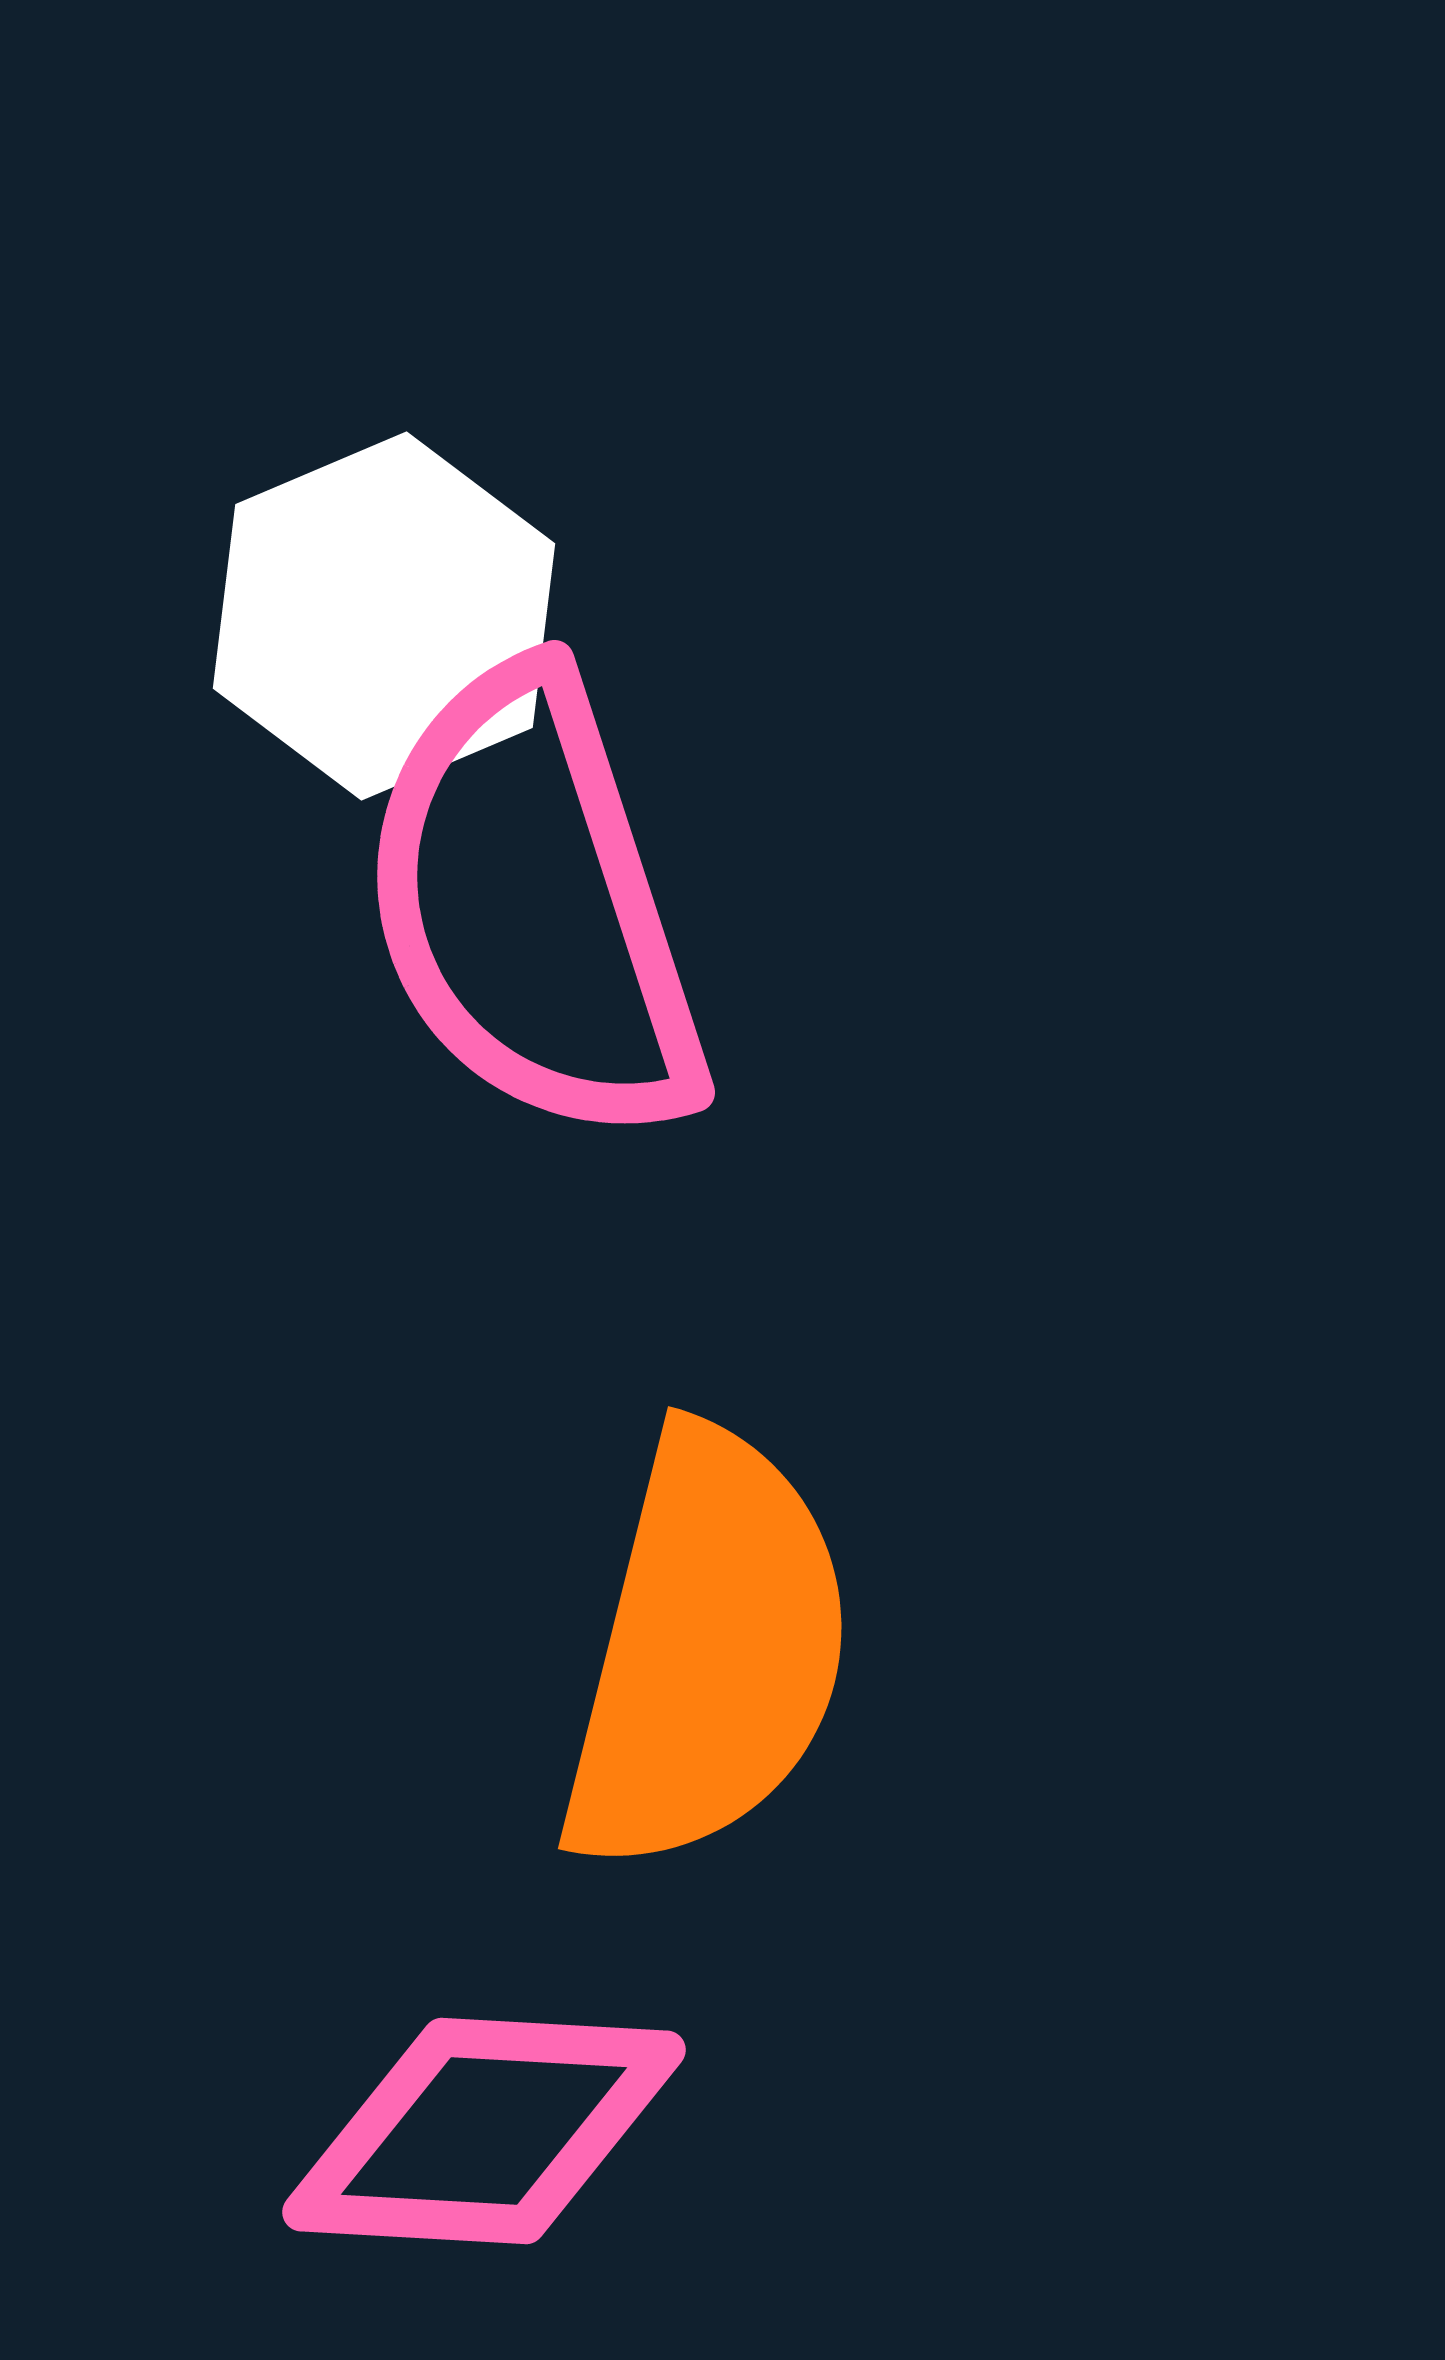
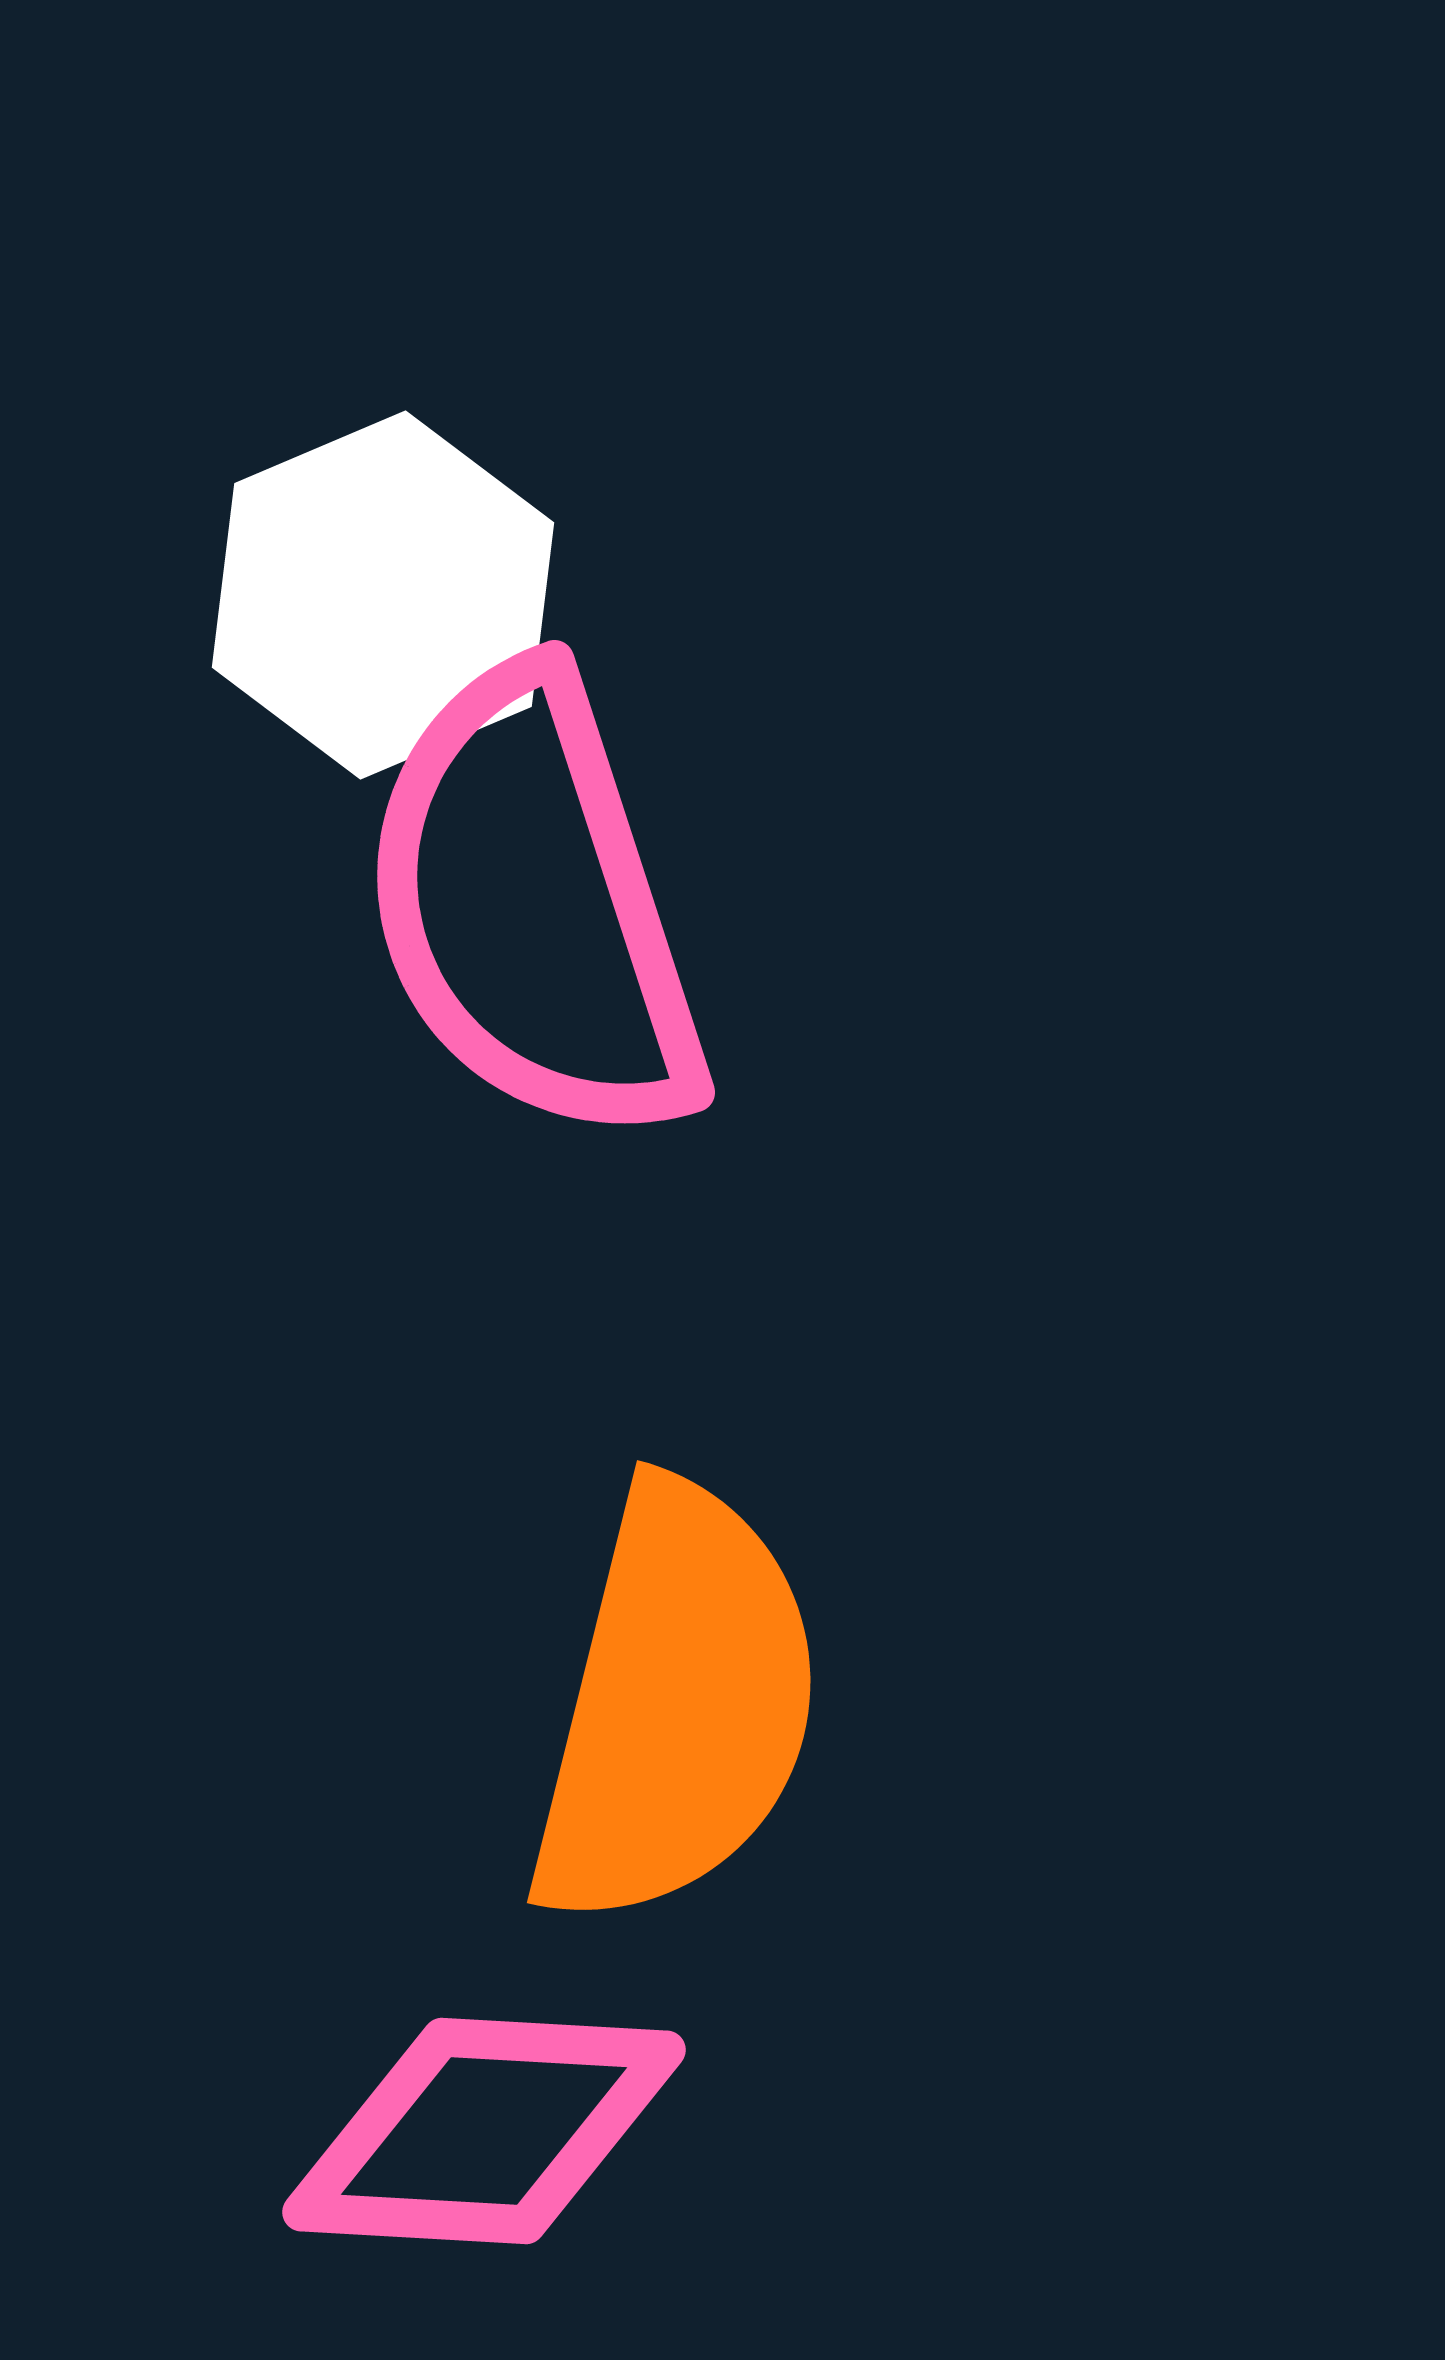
white hexagon: moved 1 px left, 21 px up
orange semicircle: moved 31 px left, 54 px down
